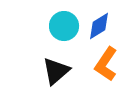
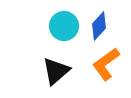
blue diamond: rotated 16 degrees counterclockwise
orange L-shape: rotated 20 degrees clockwise
